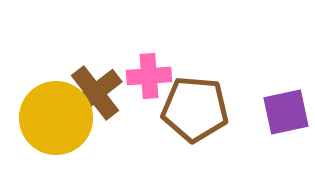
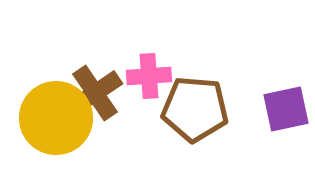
brown cross: rotated 4 degrees clockwise
purple square: moved 3 px up
